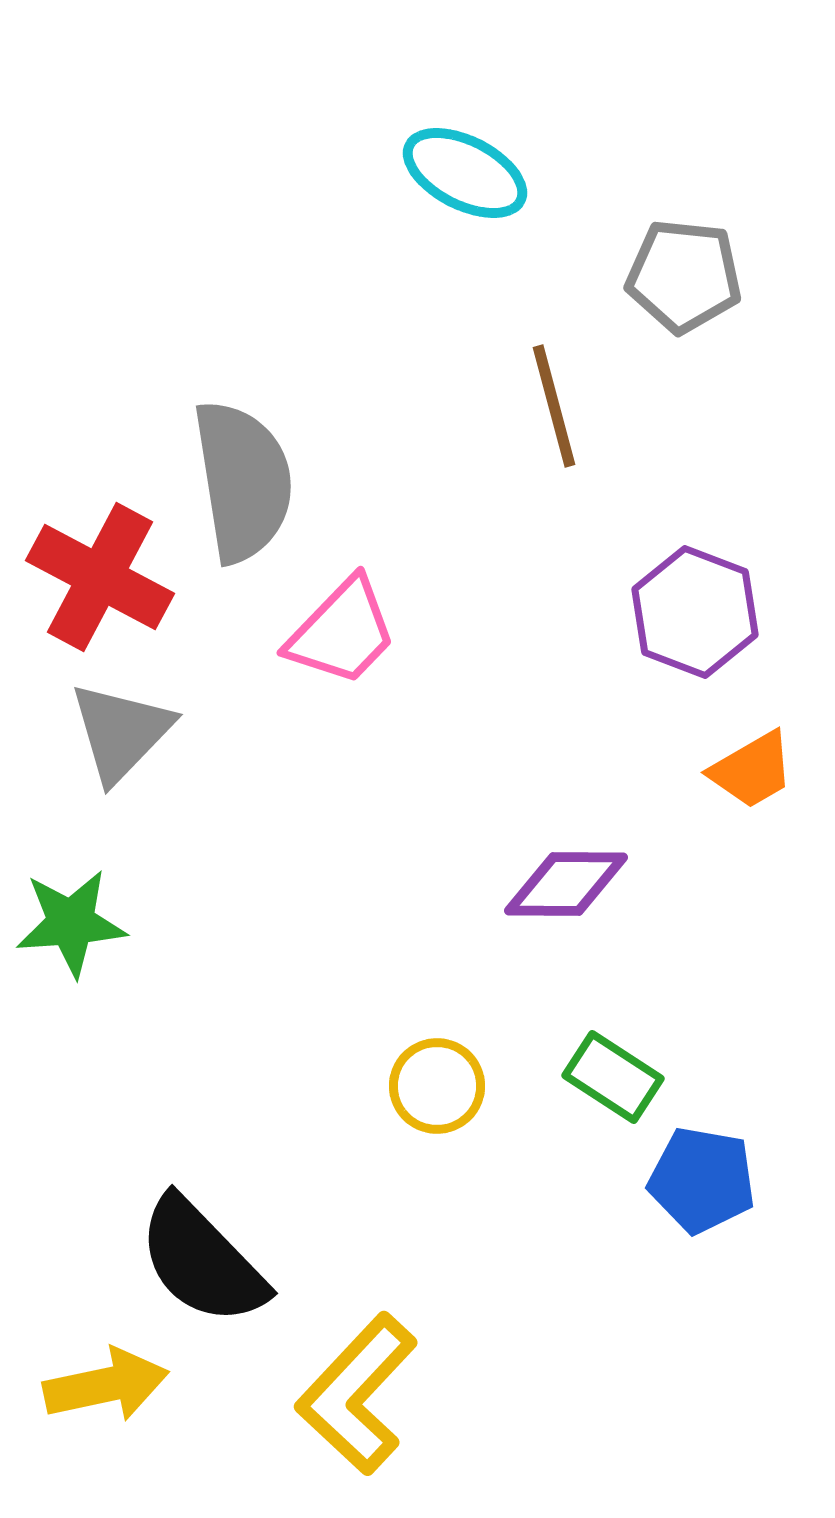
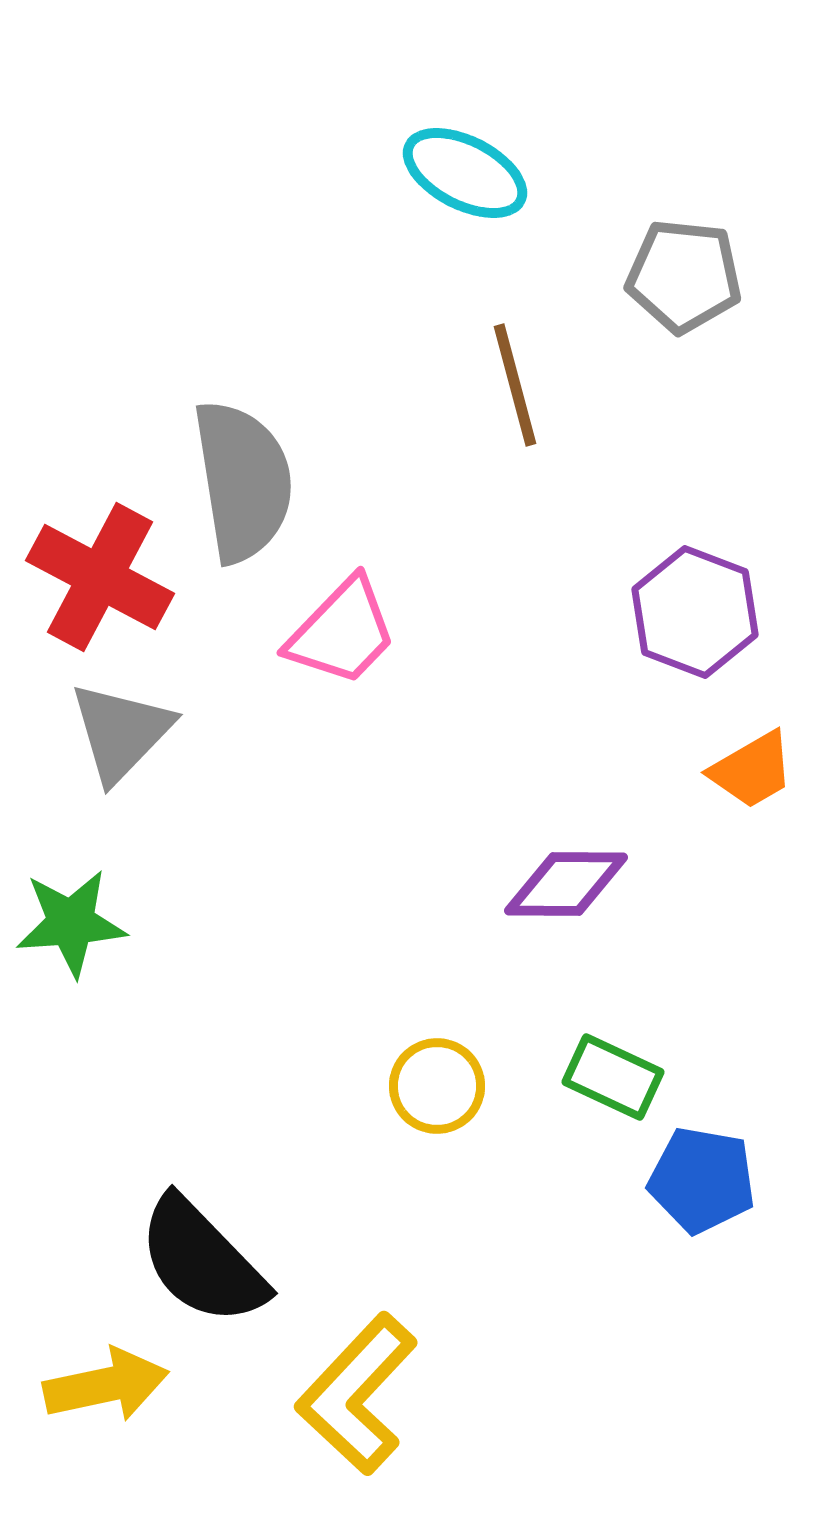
brown line: moved 39 px left, 21 px up
green rectangle: rotated 8 degrees counterclockwise
